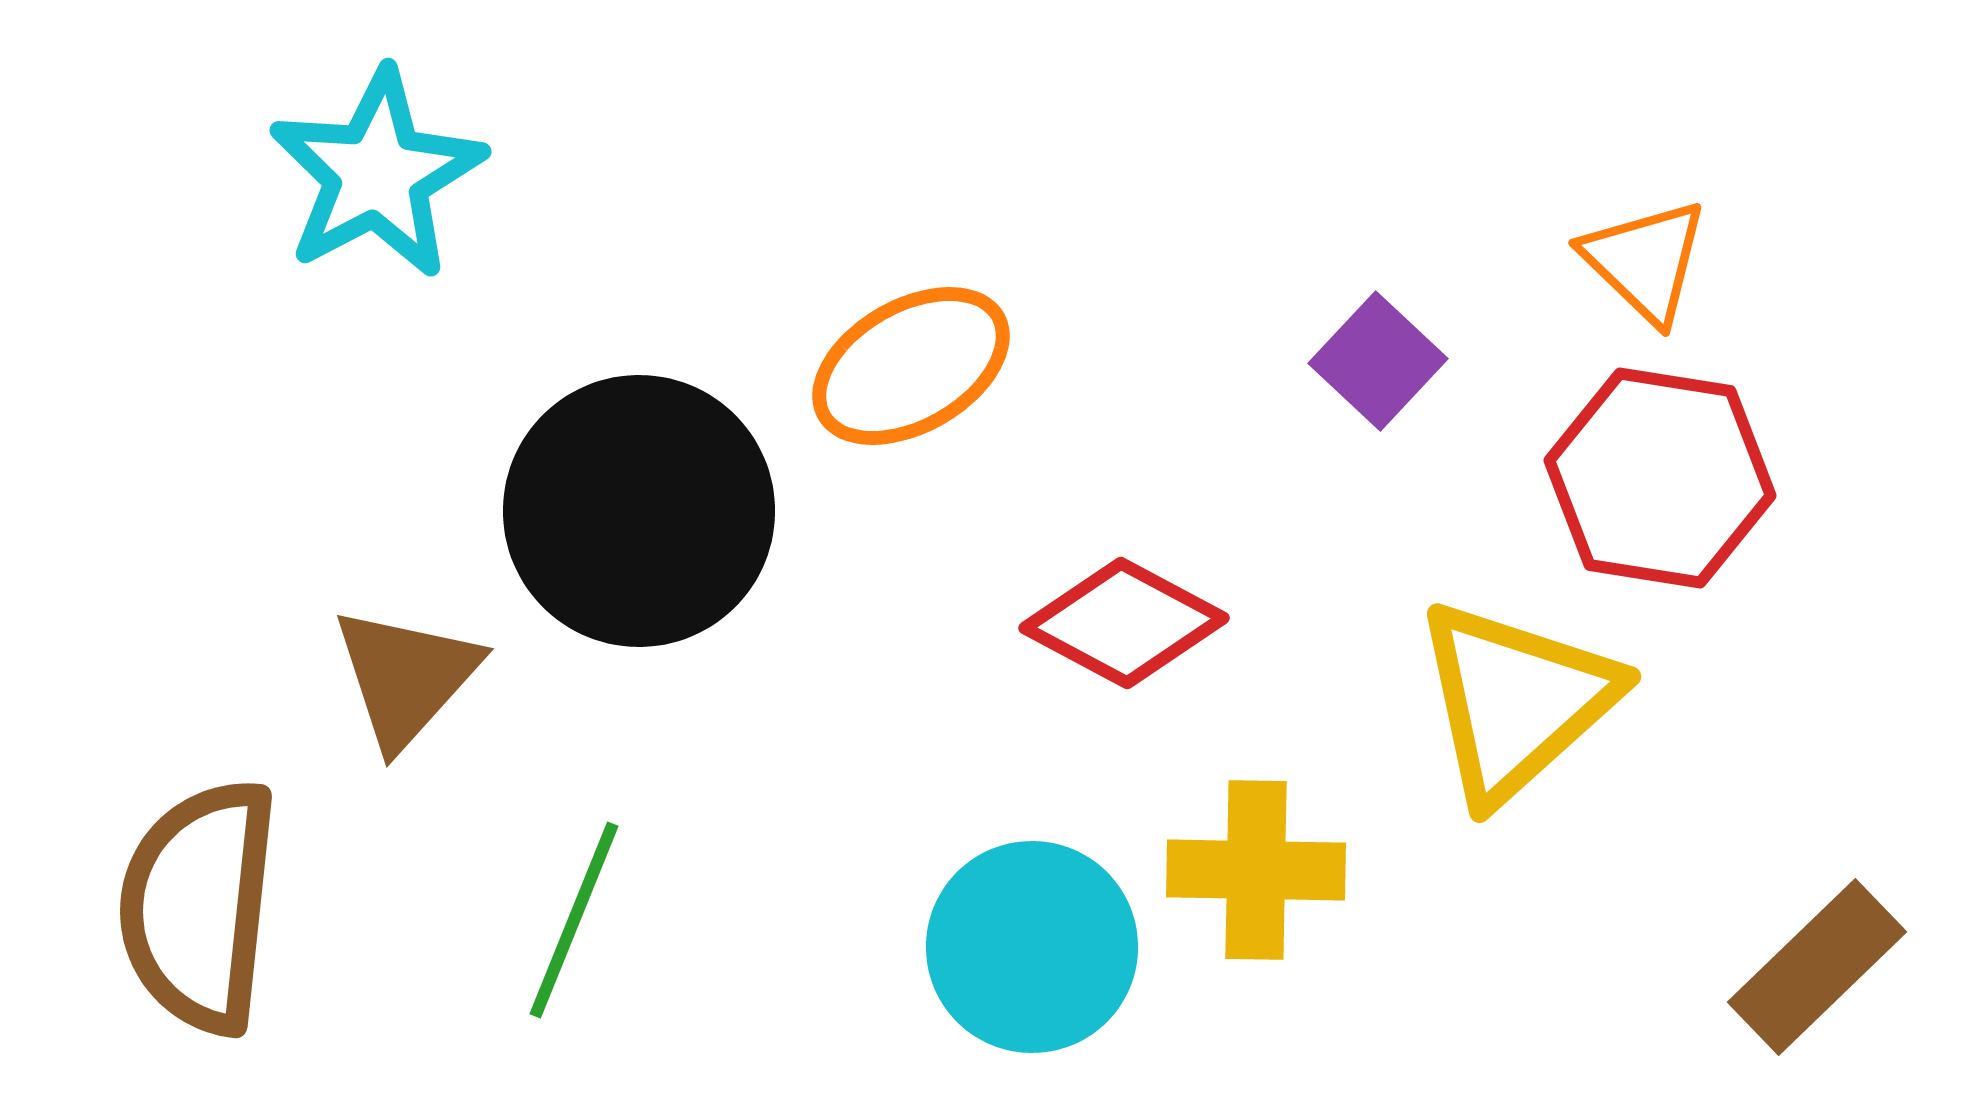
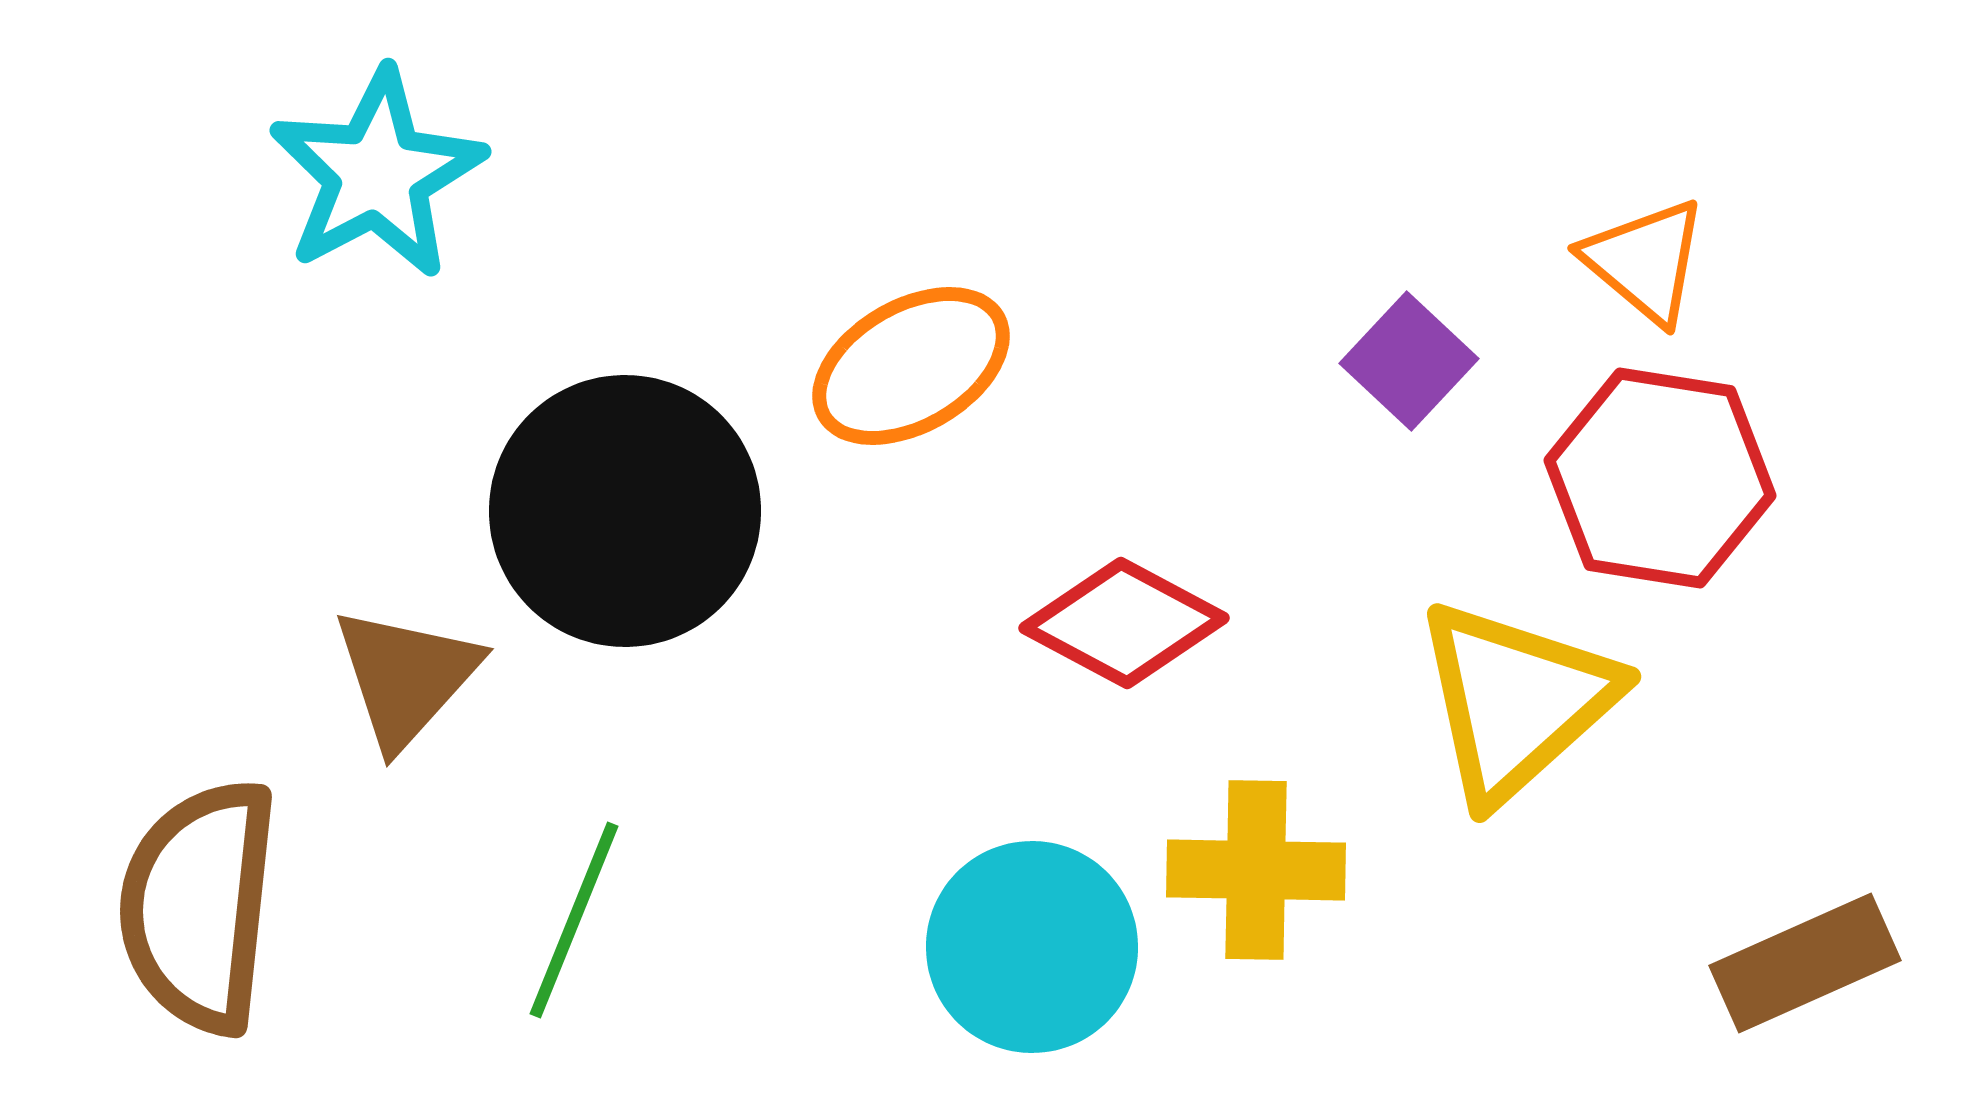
orange triangle: rotated 4 degrees counterclockwise
purple square: moved 31 px right
black circle: moved 14 px left
brown rectangle: moved 12 px left, 4 px up; rotated 20 degrees clockwise
